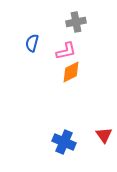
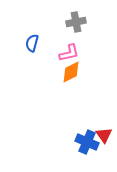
pink L-shape: moved 3 px right, 2 px down
blue cross: moved 23 px right
